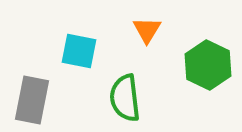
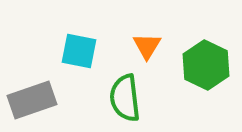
orange triangle: moved 16 px down
green hexagon: moved 2 px left
gray rectangle: rotated 60 degrees clockwise
